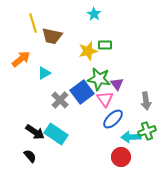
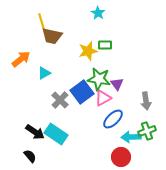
cyan star: moved 4 px right, 1 px up
yellow line: moved 9 px right
pink triangle: moved 2 px left, 1 px up; rotated 36 degrees clockwise
